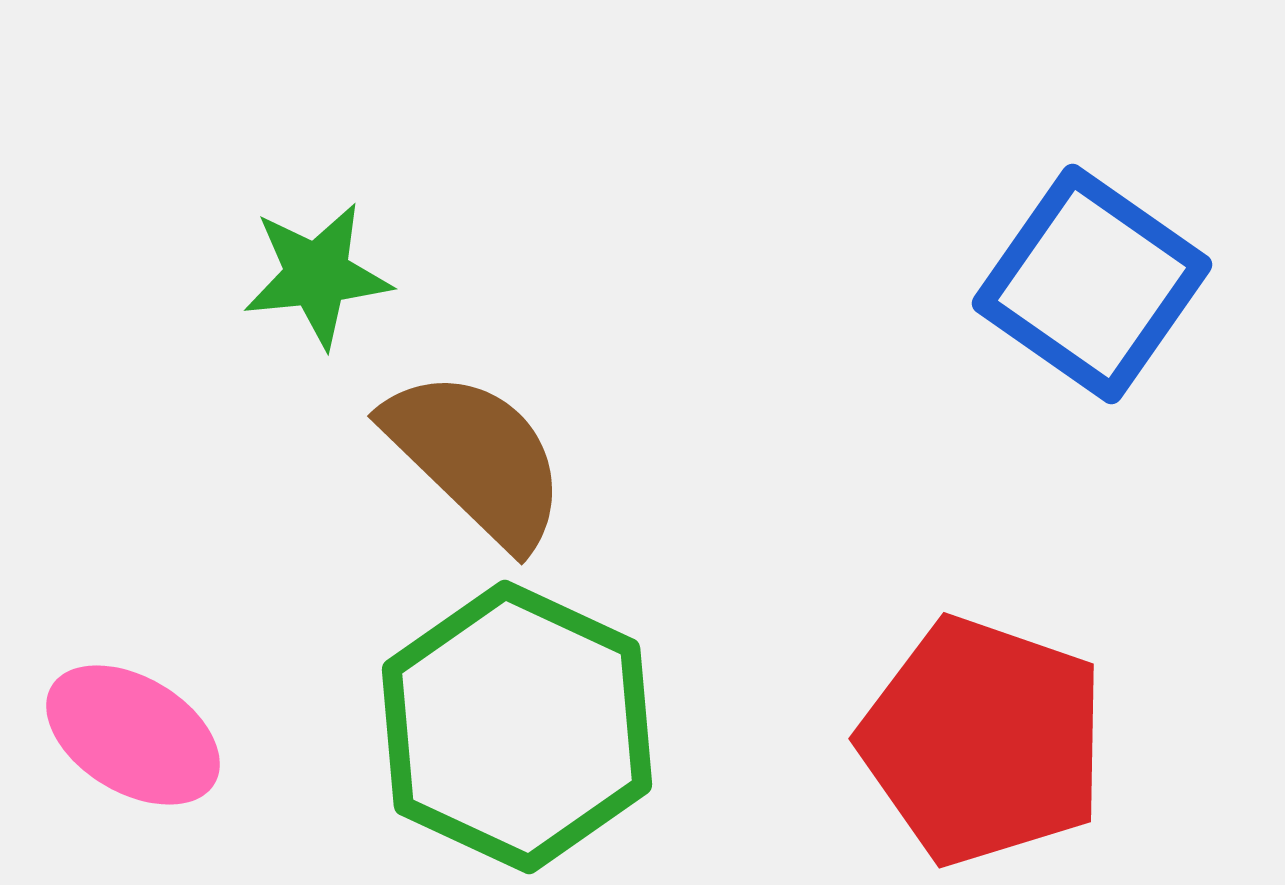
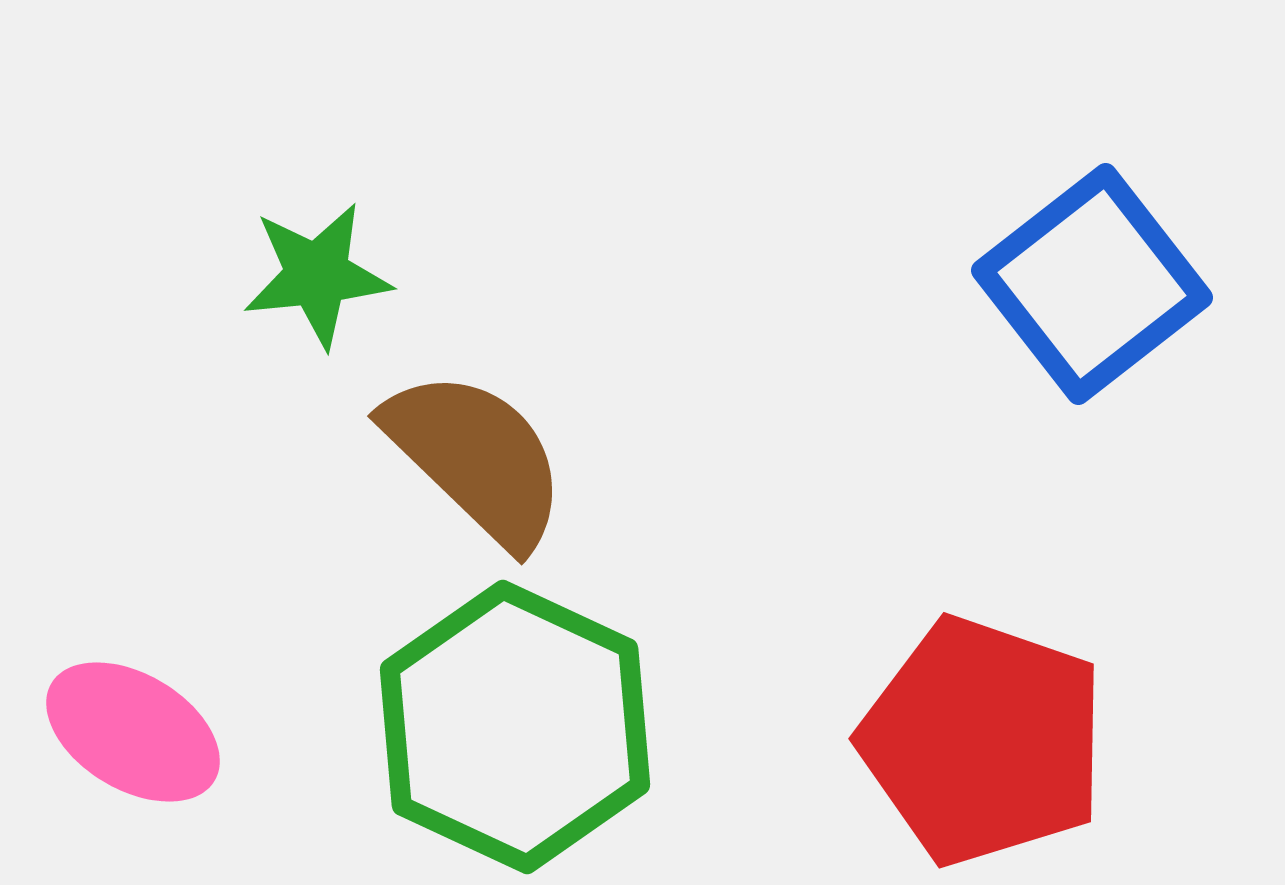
blue square: rotated 17 degrees clockwise
green hexagon: moved 2 px left
pink ellipse: moved 3 px up
